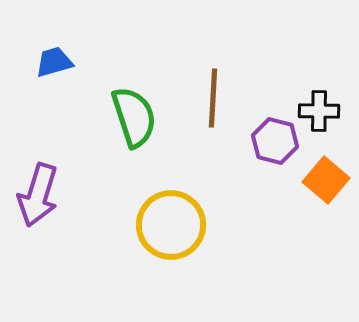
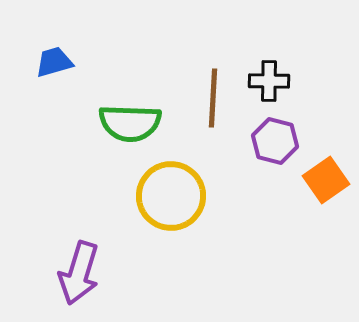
black cross: moved 50 px left, 30 px up
green semicircle: moved 4 px left, 6 px down; rotated 110 degrees clockwise
orange square: rotated 15 degrees clockwise
purple arrow: moved 41 px right, 78 px down
yellow circle: moved 29 px up
